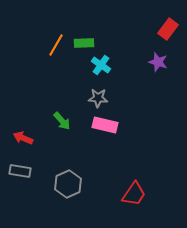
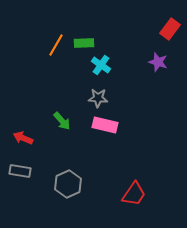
red rectangle: moved 2 px right
